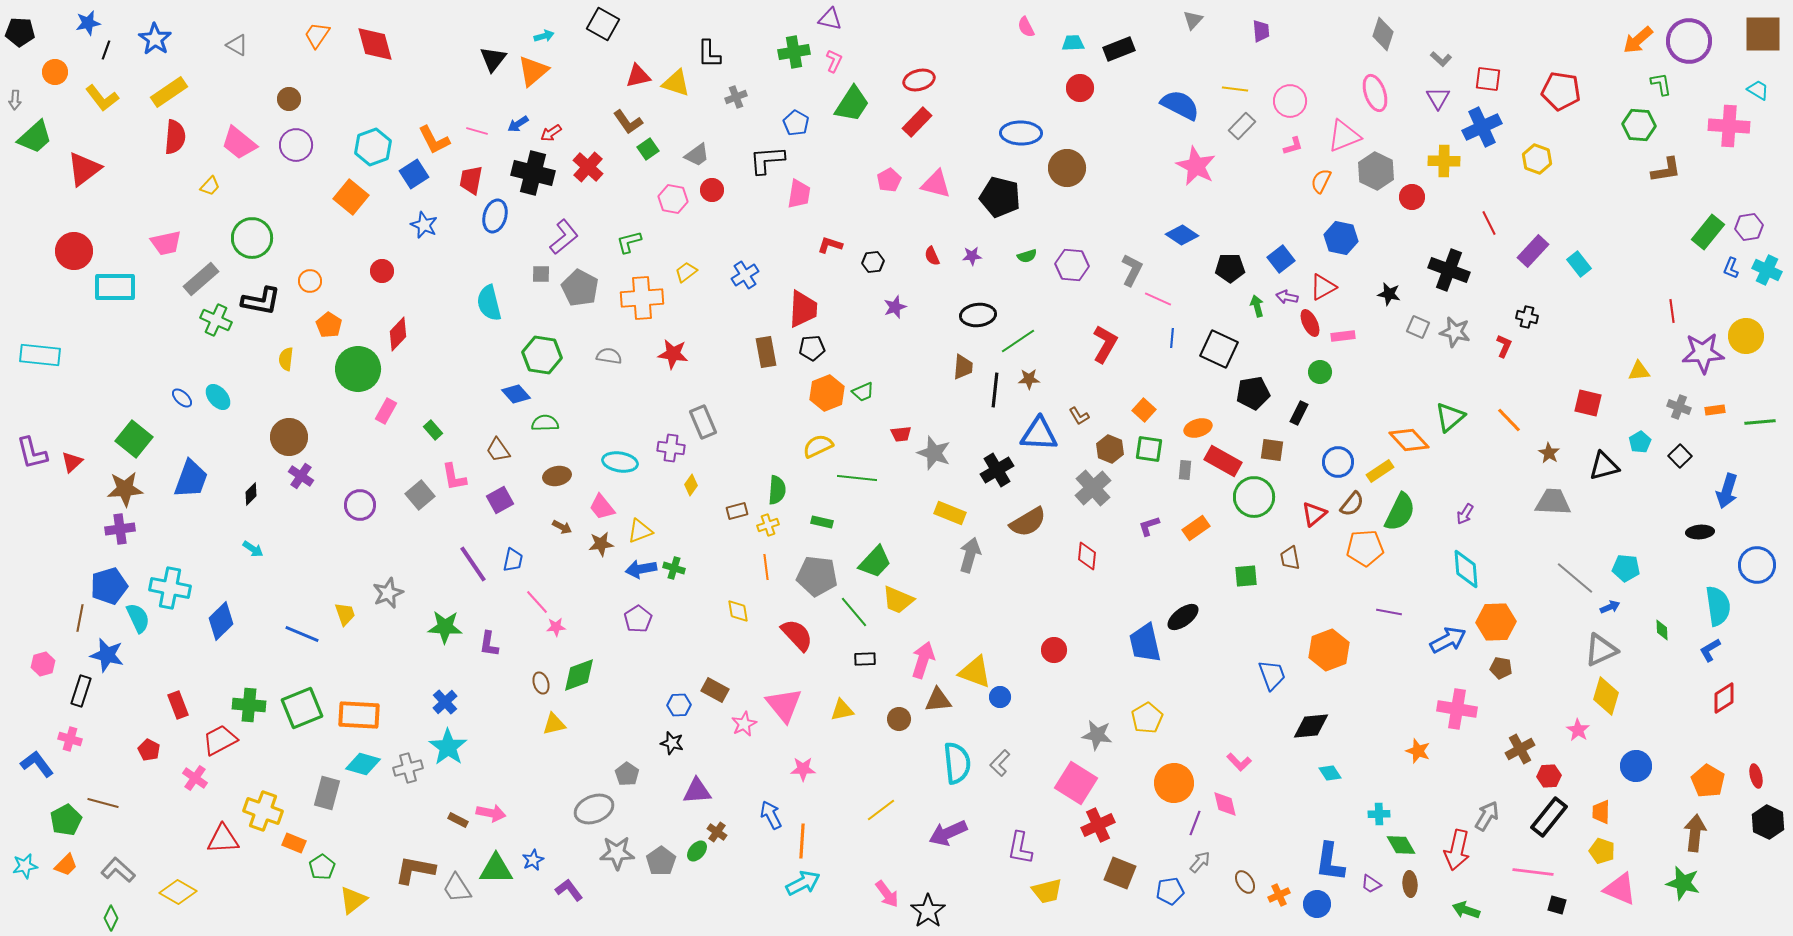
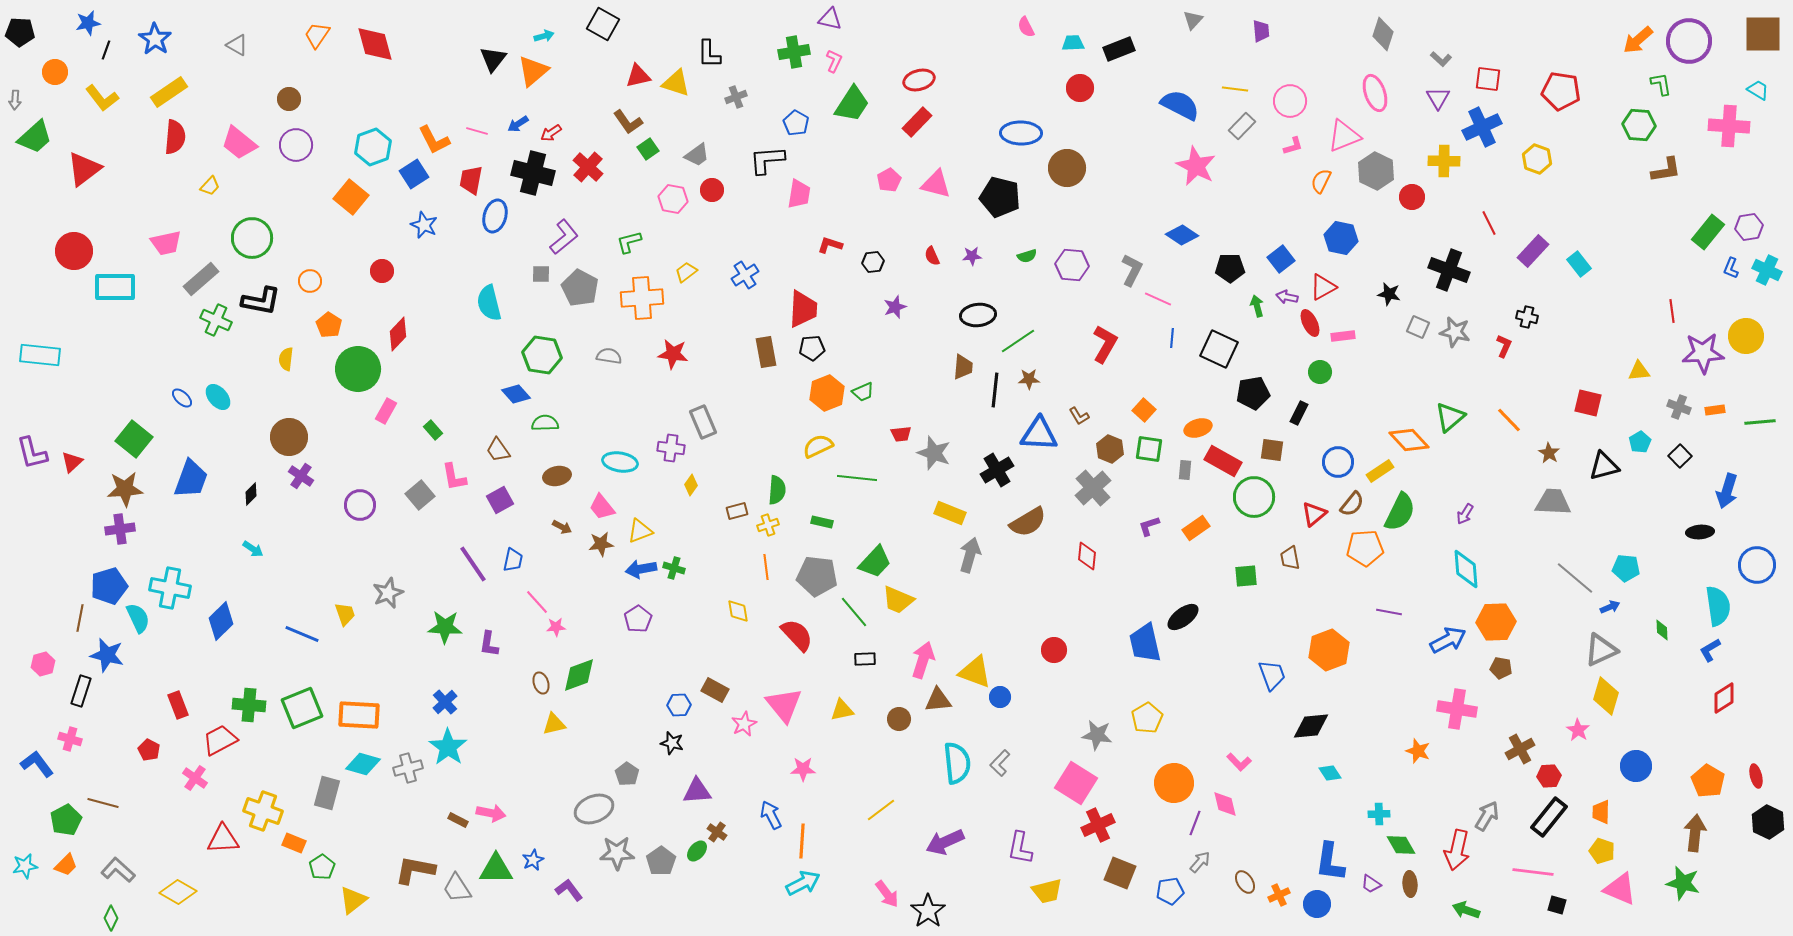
purple arrow at (948, 833): moved 3 px left, 9 px down
